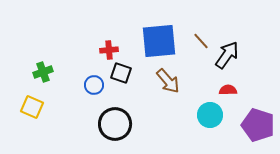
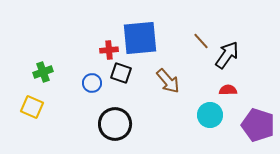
blue square: moved 19 px left, 3 px up
blue circle: moved 2 px left, 2 px up
